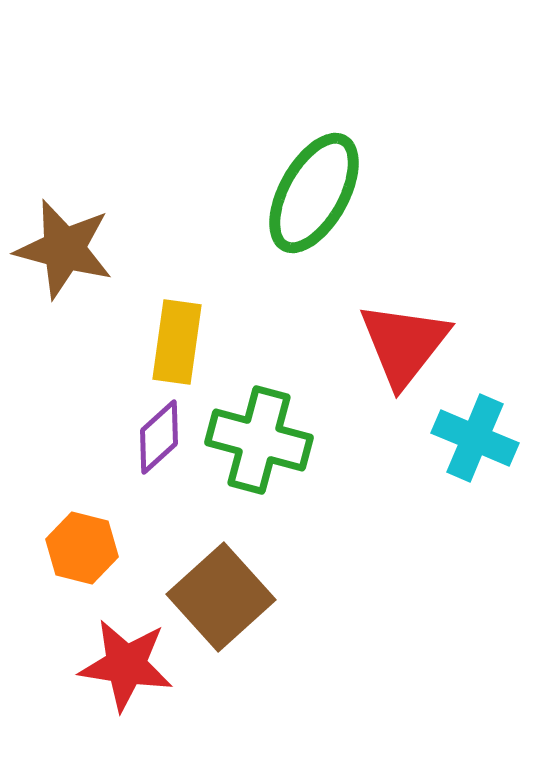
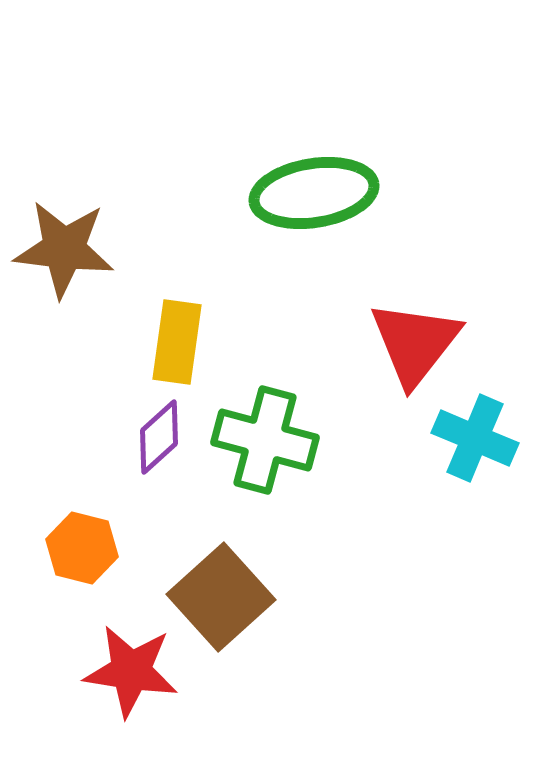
green ellipse: rotated 52 degrees clockwise
brown star: rotated 8 degrees counterclockwise
red triangle: moved 11 px right, 1 px up
green cross: moved 6 px right
red star: moved 5 px right, 6 px down
